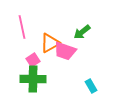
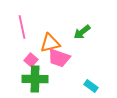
orange triangle: rotated 15 degrees clockwise
pink trapezoid: moved 6 px left, 7 px down
pink square: moved 2 px left; rotated 16 degrees counterclockwise
green cross: moved 2 px right
cyan rectangle: rotated 24 degrees counterclockwise
